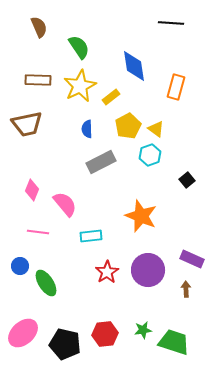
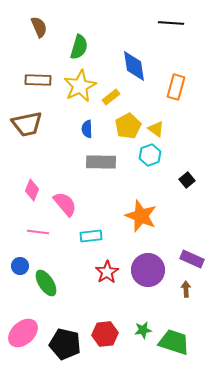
green semicircle: rotated 50 degrees clockwise
gray rectangle: rotated 28 degrees clockwise
